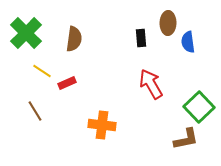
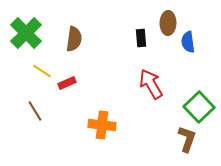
brown L-shape: moved 1 px right; rotated 60 degrees counterclockwise
